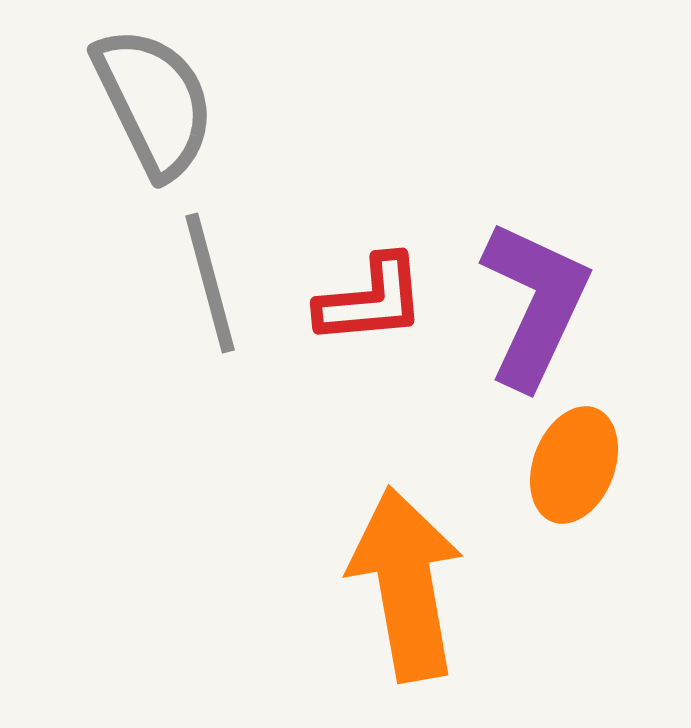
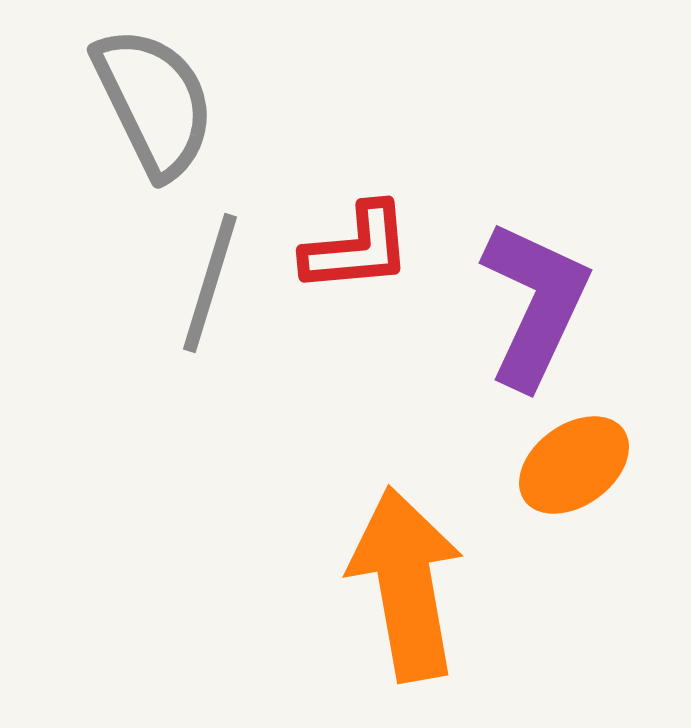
gray line: rotated 32 degrees clockwise
red L-shape: moved 14 px left, 52 px up
orange ellipse: rotated 33 degrees clockwise
